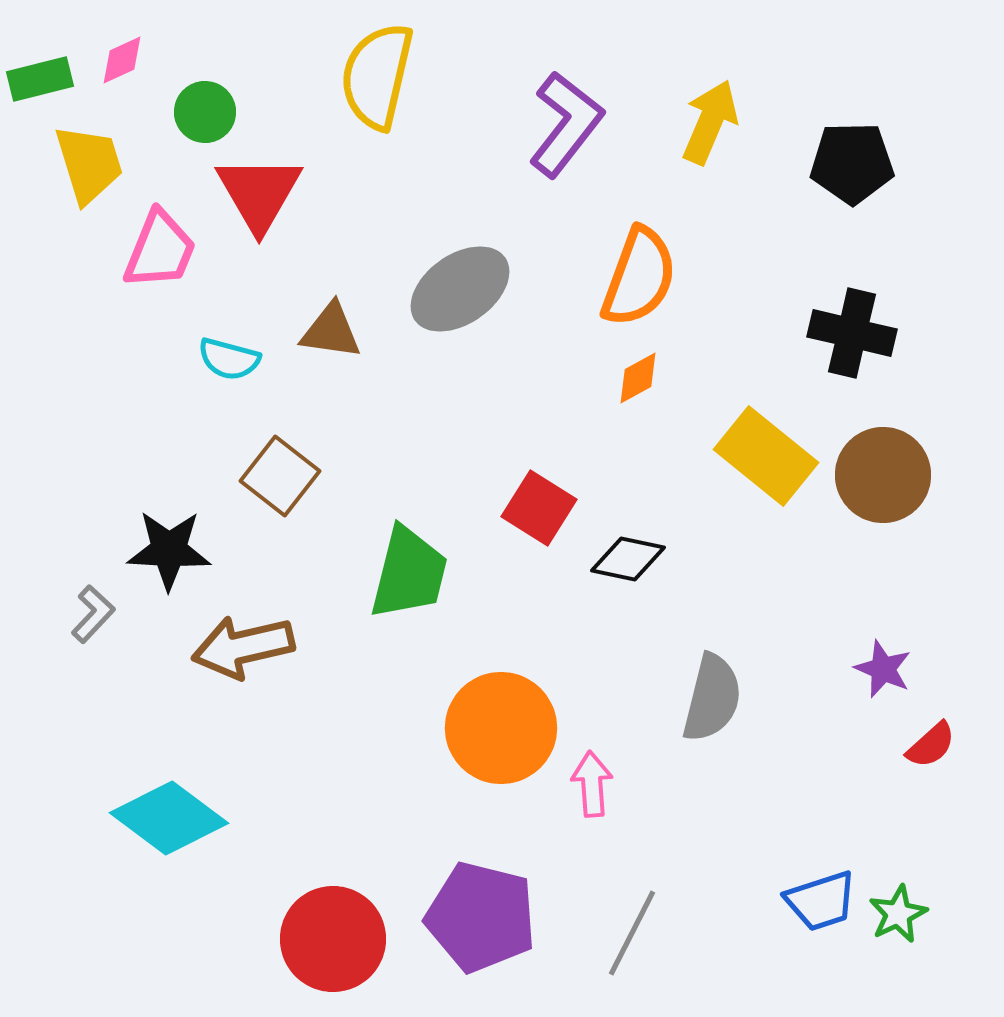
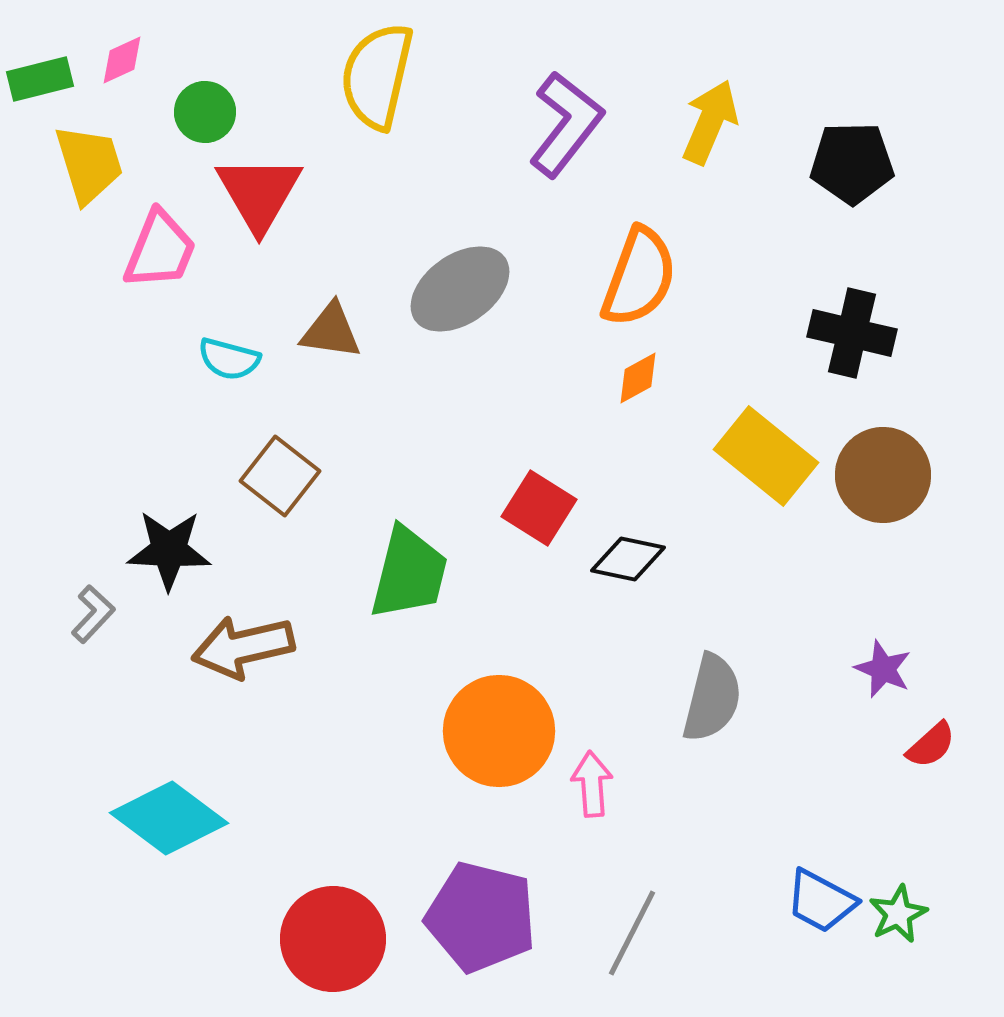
orange circle: moved 2 px left, 3 px down
blue trapezoid: rotated 46 degrees clockwise
